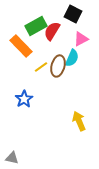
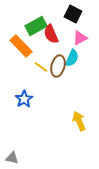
red semicircle: moved 1 px left, 3 px down; rotated 54 degrees counterclockwise
pink triangle: moved 1 px left, 1 px up
yellow line: rotated 72 degrees clockwise
